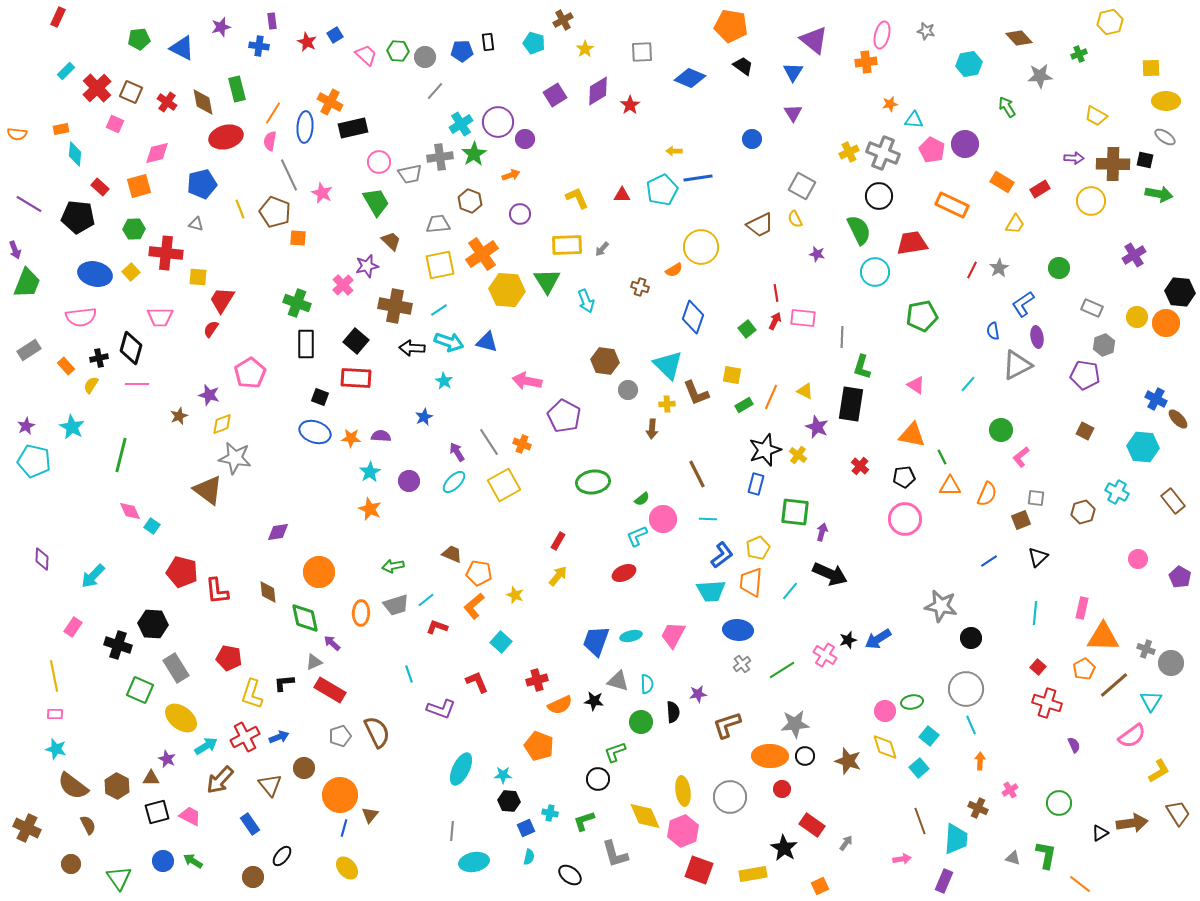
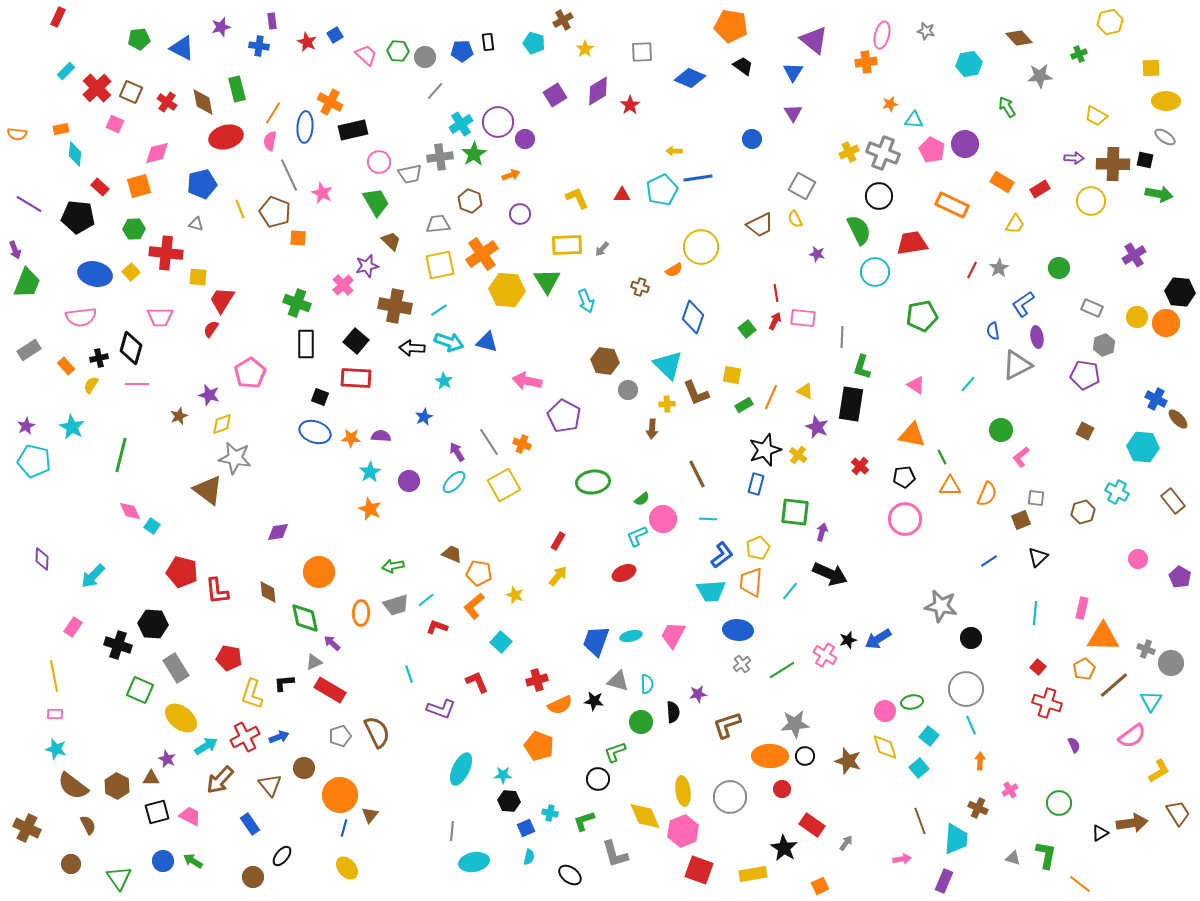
black rectangle at (353, 128): moved 2 px down
